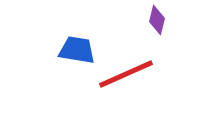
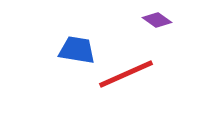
purple diamond: rotated 68 degrees counterclockwise
